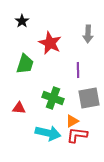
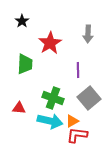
red star: rotated 15 degrees clockwise
green trapezoid: rotated 15 degrees counterclockwise
gray square: rotated 30 degrees counterclockwise
cyan arrow: moved 2 px right, 12 px up
